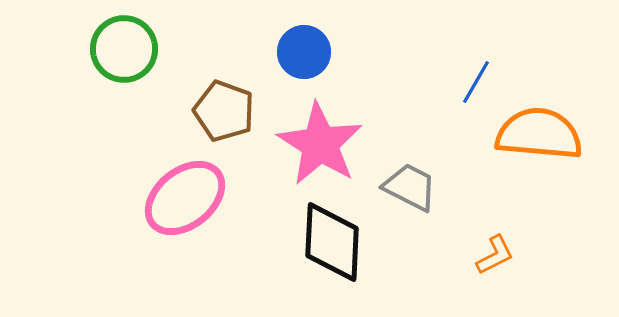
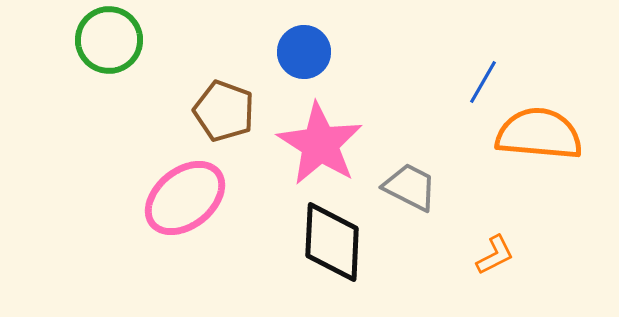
green circle: moved 15 px left, 9 px up
blue line: moved 7 px right
